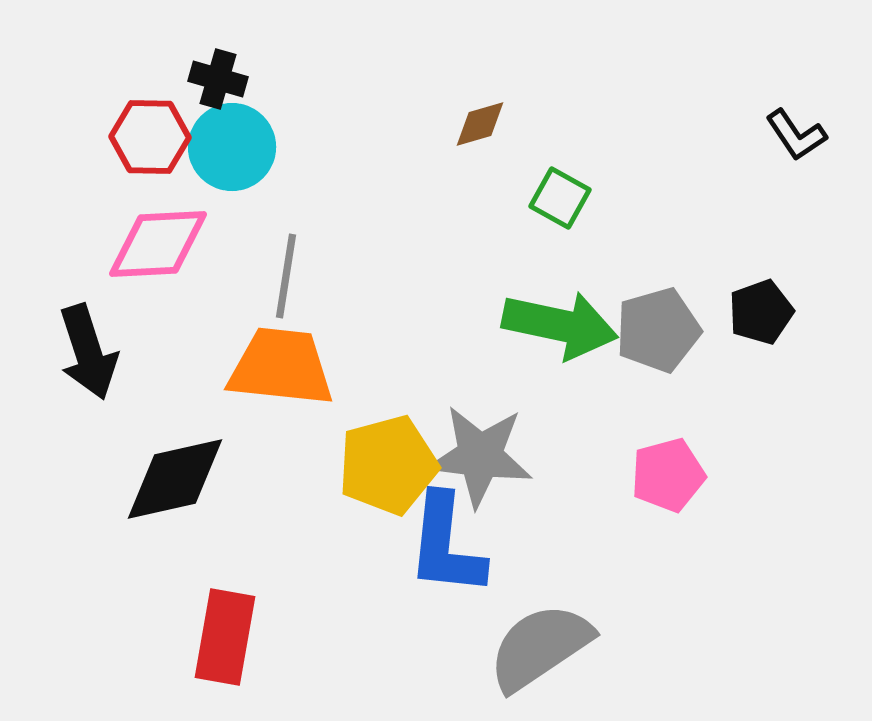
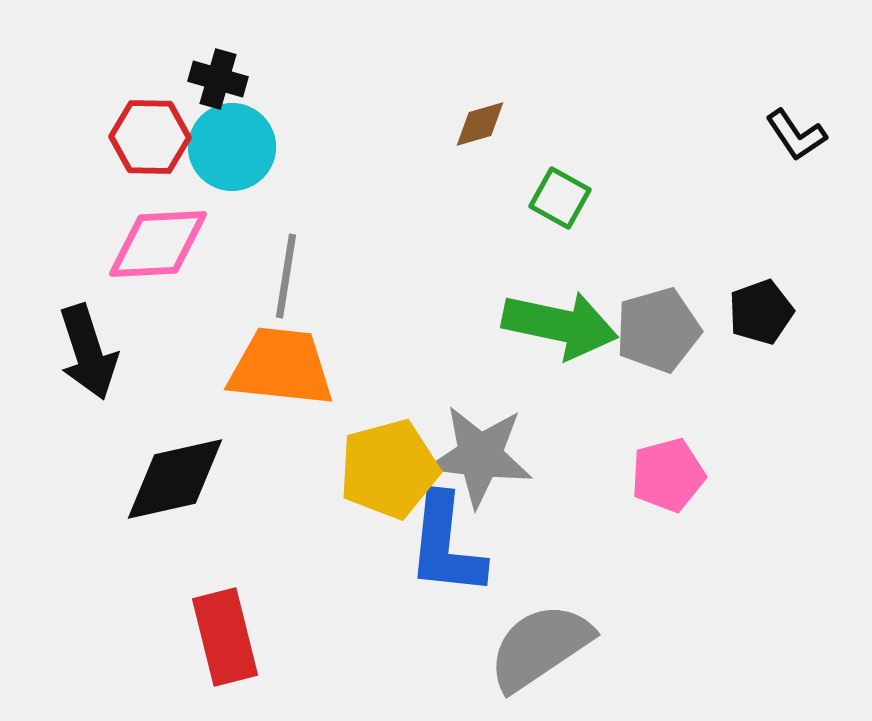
yellow pentagon: moved 1 px right, 4 px down
red rectangle: rotated 24 degrees counterclockwise
